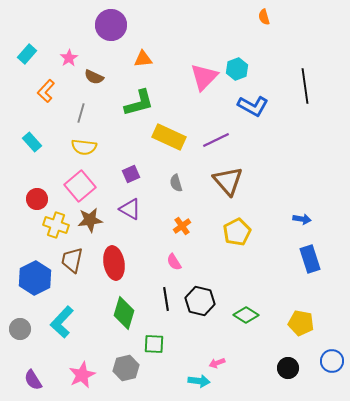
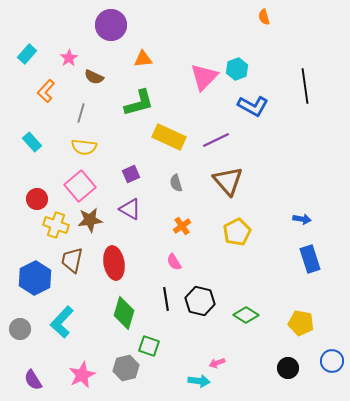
green square at (154, 344): moved 5 px left, 2 px down; rotated 15 degrees clockwise
